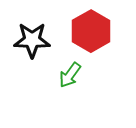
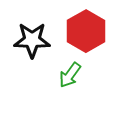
red hexagon: moved 5 px left
